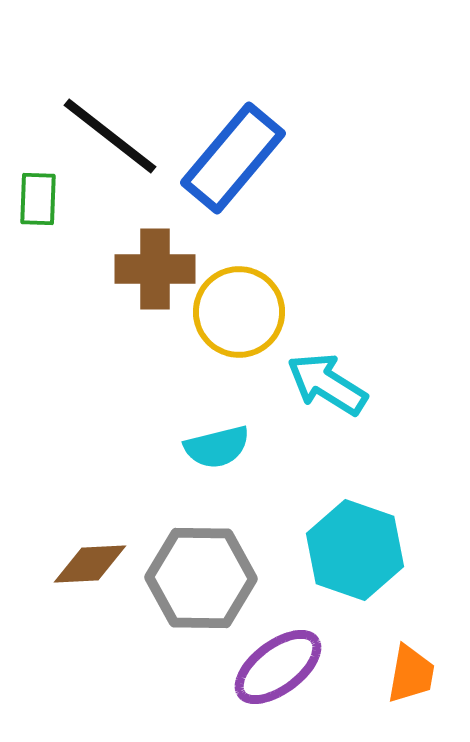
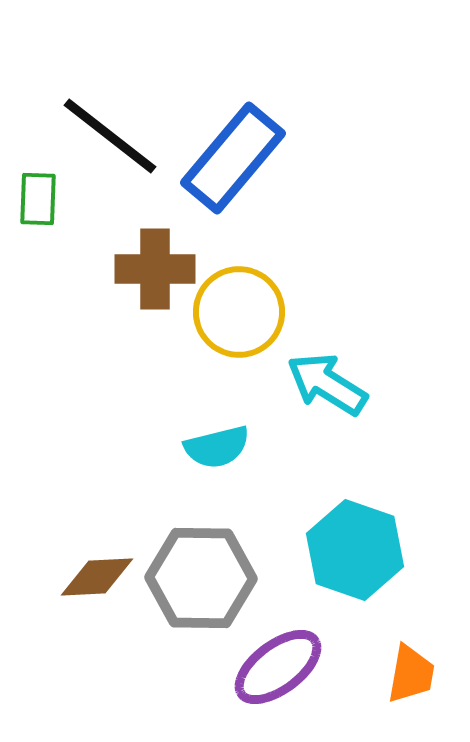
brown diamond: moved 7 px right, 13 px down
